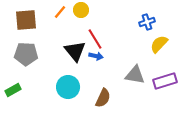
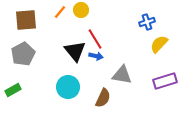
gray pentagon: moved 3 px left; rotated 30 degrees counterclockwise
gray triangle: moved 13 px left
